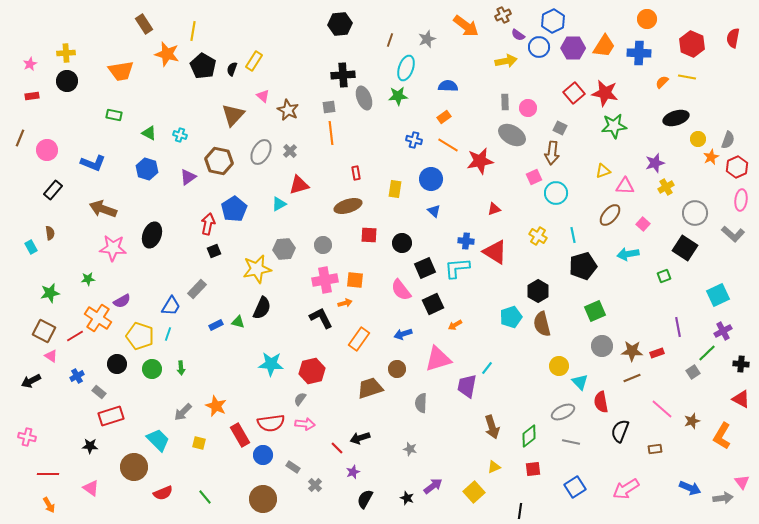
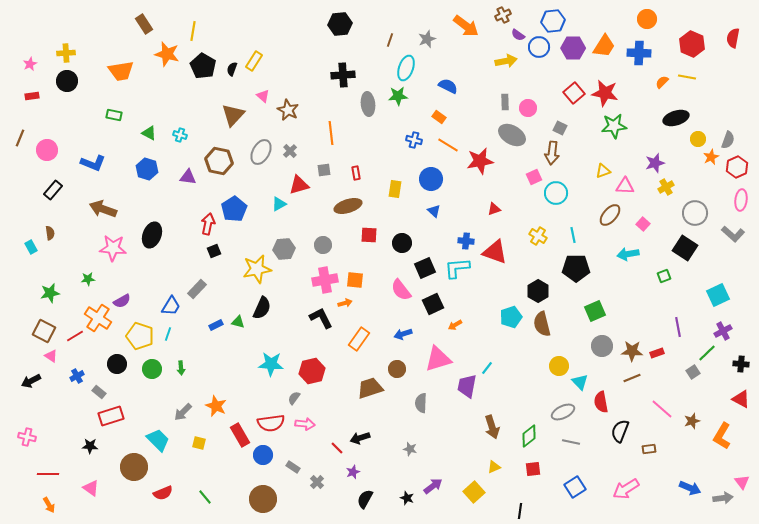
blue hexagon at (553, 21): rotated 20 degrees clockwise
blue semicircle at (448, 86): rotated 24 degrees clockwise
gray ellipse at (364, 98): moved 4 px right, 6 px down; rotated 15 degrees clockwise
gray square at (329, 107): moved 5 px left, 63 px down
orange rectangle at (444, 117): moved 5 px left; rotated 72 degrees clockwise
purple triangle at (188, 177): rotated 42 degrees clockwise
red triangle at (495, 252): rotated 12 degrees counterclockwise
black pentagon at (583, 266): moved 7 px left, 2 px down; rotated 16 degrees clockwise
gray semicircle at (300, 399): moved 6 px left, 1 px up
brown rectangle at (655, 449): moved 6 px left
gray cross at (315, 485): moved 2 px right, 3 px up
